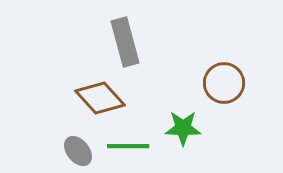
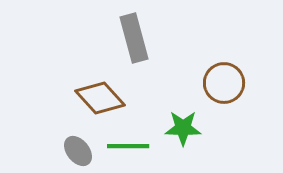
gray rectangle: moved 9 px right, 4 px up
